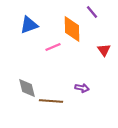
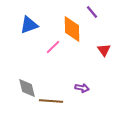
pink line: rotated 21 degrees counterclockwise
